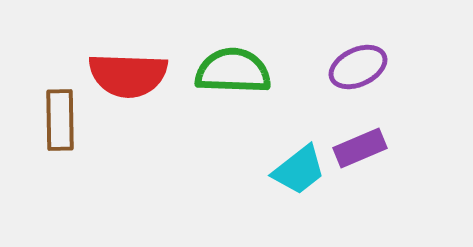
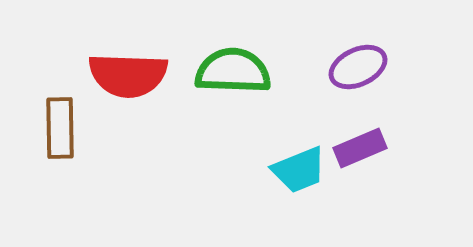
brown rectangle: moved 8 px down
cyan trapezoid: rotated 16 degrees clockwise
